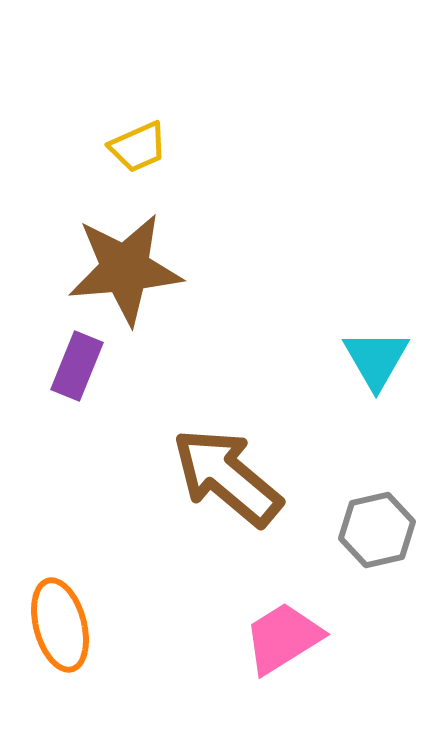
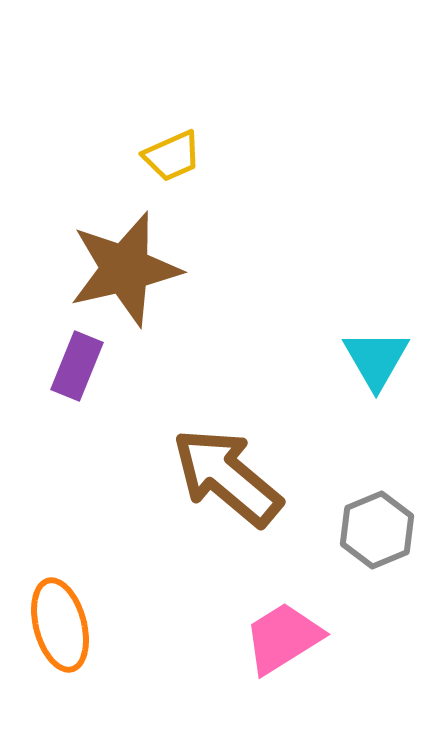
yellow trapezoid: moved 34 px right, 9 px down
brown star: rotated 8 degrees counterclockwise
gray hexagon: rotated 10 degrees counterclockwise
